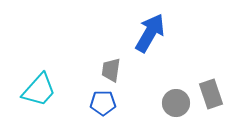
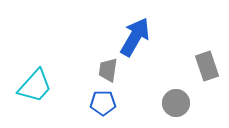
blue arrow: moved 15 px left, 4 px down
gray trapezoid: moved 3 px left
cyan trapezoid: moved 4 px left, 4 px up
gray rectangle: moved 4 px left, 28 px up
